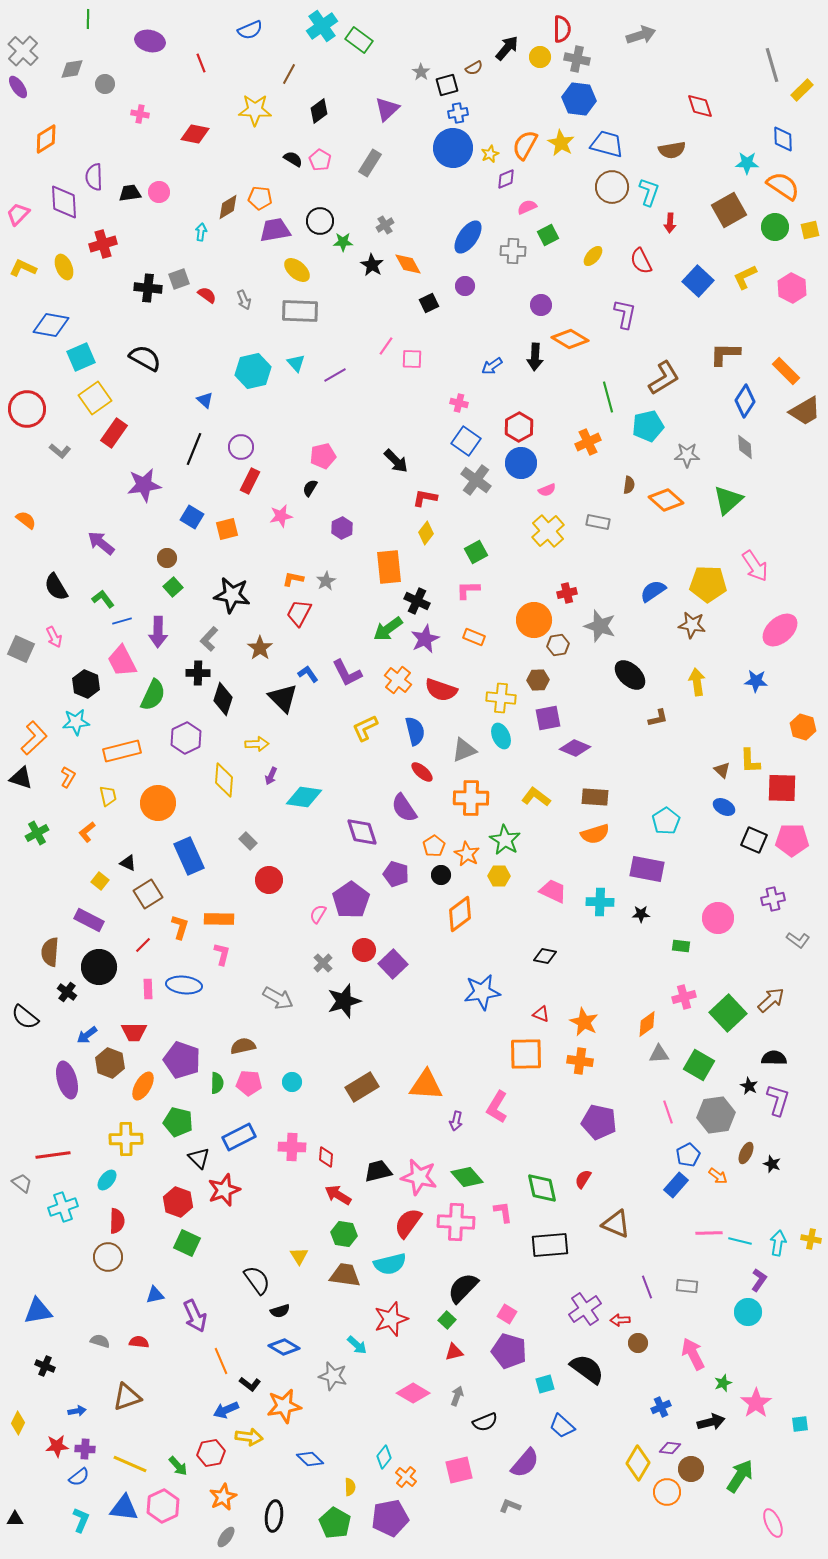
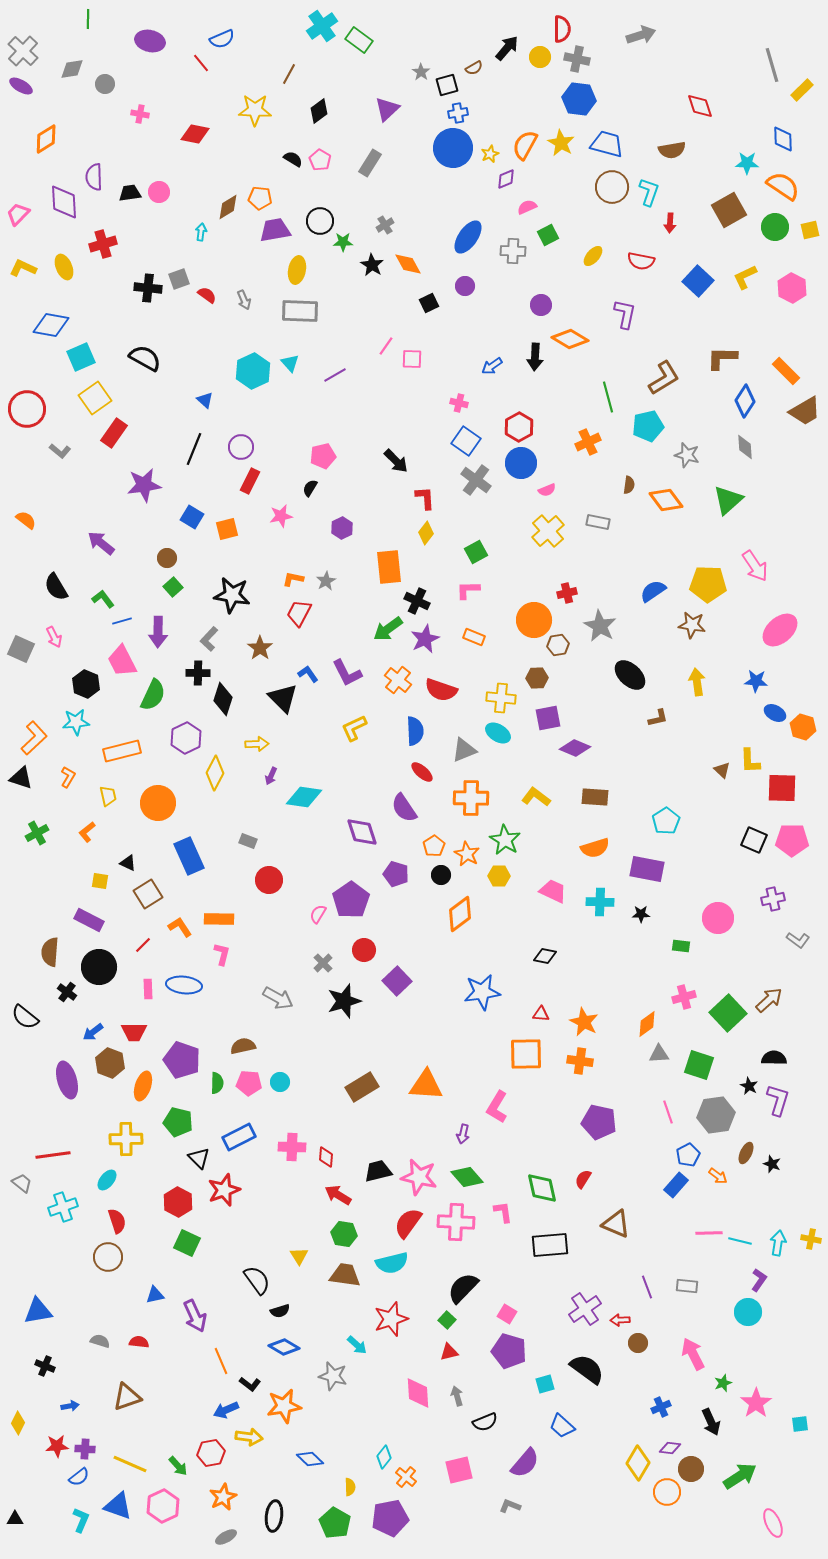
blue semicircle at (250, 30): moved 28 px left, 9 px down
red line at (201, 63): rotated 18 degrees counterclockwise
purple ellipse at (18, 87): moved 3 px right, 1 px up; rotated 25 degrees counterclockwise
red semicircle at (641, 261): rotated 52 degrees counterclockwise
yellow ellipse at (297, 270): rotated 60 degrees clockwise
brown L-shape at (725, 354): moved 3 px left, 4 px down
cyan triangle at (296, 363): moved 6 px left
cyan hexagon at (253, 371): rotated 12 degrees counterclockwise
gray star at (687, 455): rotated 15 degrees clockwise
red L-shape at (425, 498): rotated 75 degrees clockwise
orange diamond at (666, 500): rotated 12 degrees clockwise
gray star at (600, 626): rotated 12 degrees clockwise
brown hexagon at (538, 680): moved 1 px left, 2 px up
yellow L-shape at (365, 728): moved 11 px left
blue semicircle at (415, 731): rotated 12 degrees clockwise
cyan ellipse at (501, 736): moved 3 px left, 3 px up; rotated 35 degrees counterclockwise
yellow diamond at (224, 780): moved 9 px left, 7 px up; rotated 24 degrees clockwise
blue ellipse at (724, 807): moved 51 px right, 94 px up
orange semicircle at (595, 834): moved 14 px down
gray rectangle at (248, 841): rotated 24 degrees counterclockwise
yellow square at (100, 881): rotated 30 degrees counterclockwise
orange L-shape at (180, 927): rotated 50 degrees counterclockwise
purple square at (393, 964): moved 4 px right, 17 px down
brown arrow at (771, 1000): moved 2 px left
red triangle at (541, 1014): rotated 18 degrees counterclockwise
blue arrow at (87, 1035): moved 6 px right, 3 px up
green square at (699, 1065): rotated 12 degrees counterclockwise
cyan circle at (292, 1082): moved 12 px left
orange ellipse at (143, 1086): rotated 12 degrees counterclockwise
purple arrow at (456, 1121): moved 7 px right, 13 px down
red hexagon at (178, 1202): rotated 8 degrees clockwise
red semicircle at (117, 1221): rotated 20 degrees counterclockwise
cyan semicircle at (390, 1264): moved 2 px right, 1 px up
red triangle at (454, 1352): moved 5 px left
pink diamond at (413, 1393): moved 5 px right; rotated 56 degrees clockwise
gray arrow at (457, 1396): rotated 36 degrees counterclockwise
blue arrow at (77, 1411): moved 7 px left, 5 px up
black arrow at (711, 1422): rotated 80 degrees clockwise
green arrow at (740, 1476): rotated 24 degrees clockwise
blue triangle at (124, 1508): moved 6 px left, 2 px up; rotated 12 degrees clockwise
gray ellipse at (226, 1537): rotated 25 degrees clockwise
